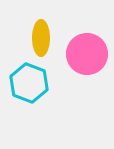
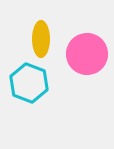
yellow ellipse: moved 1 px down
